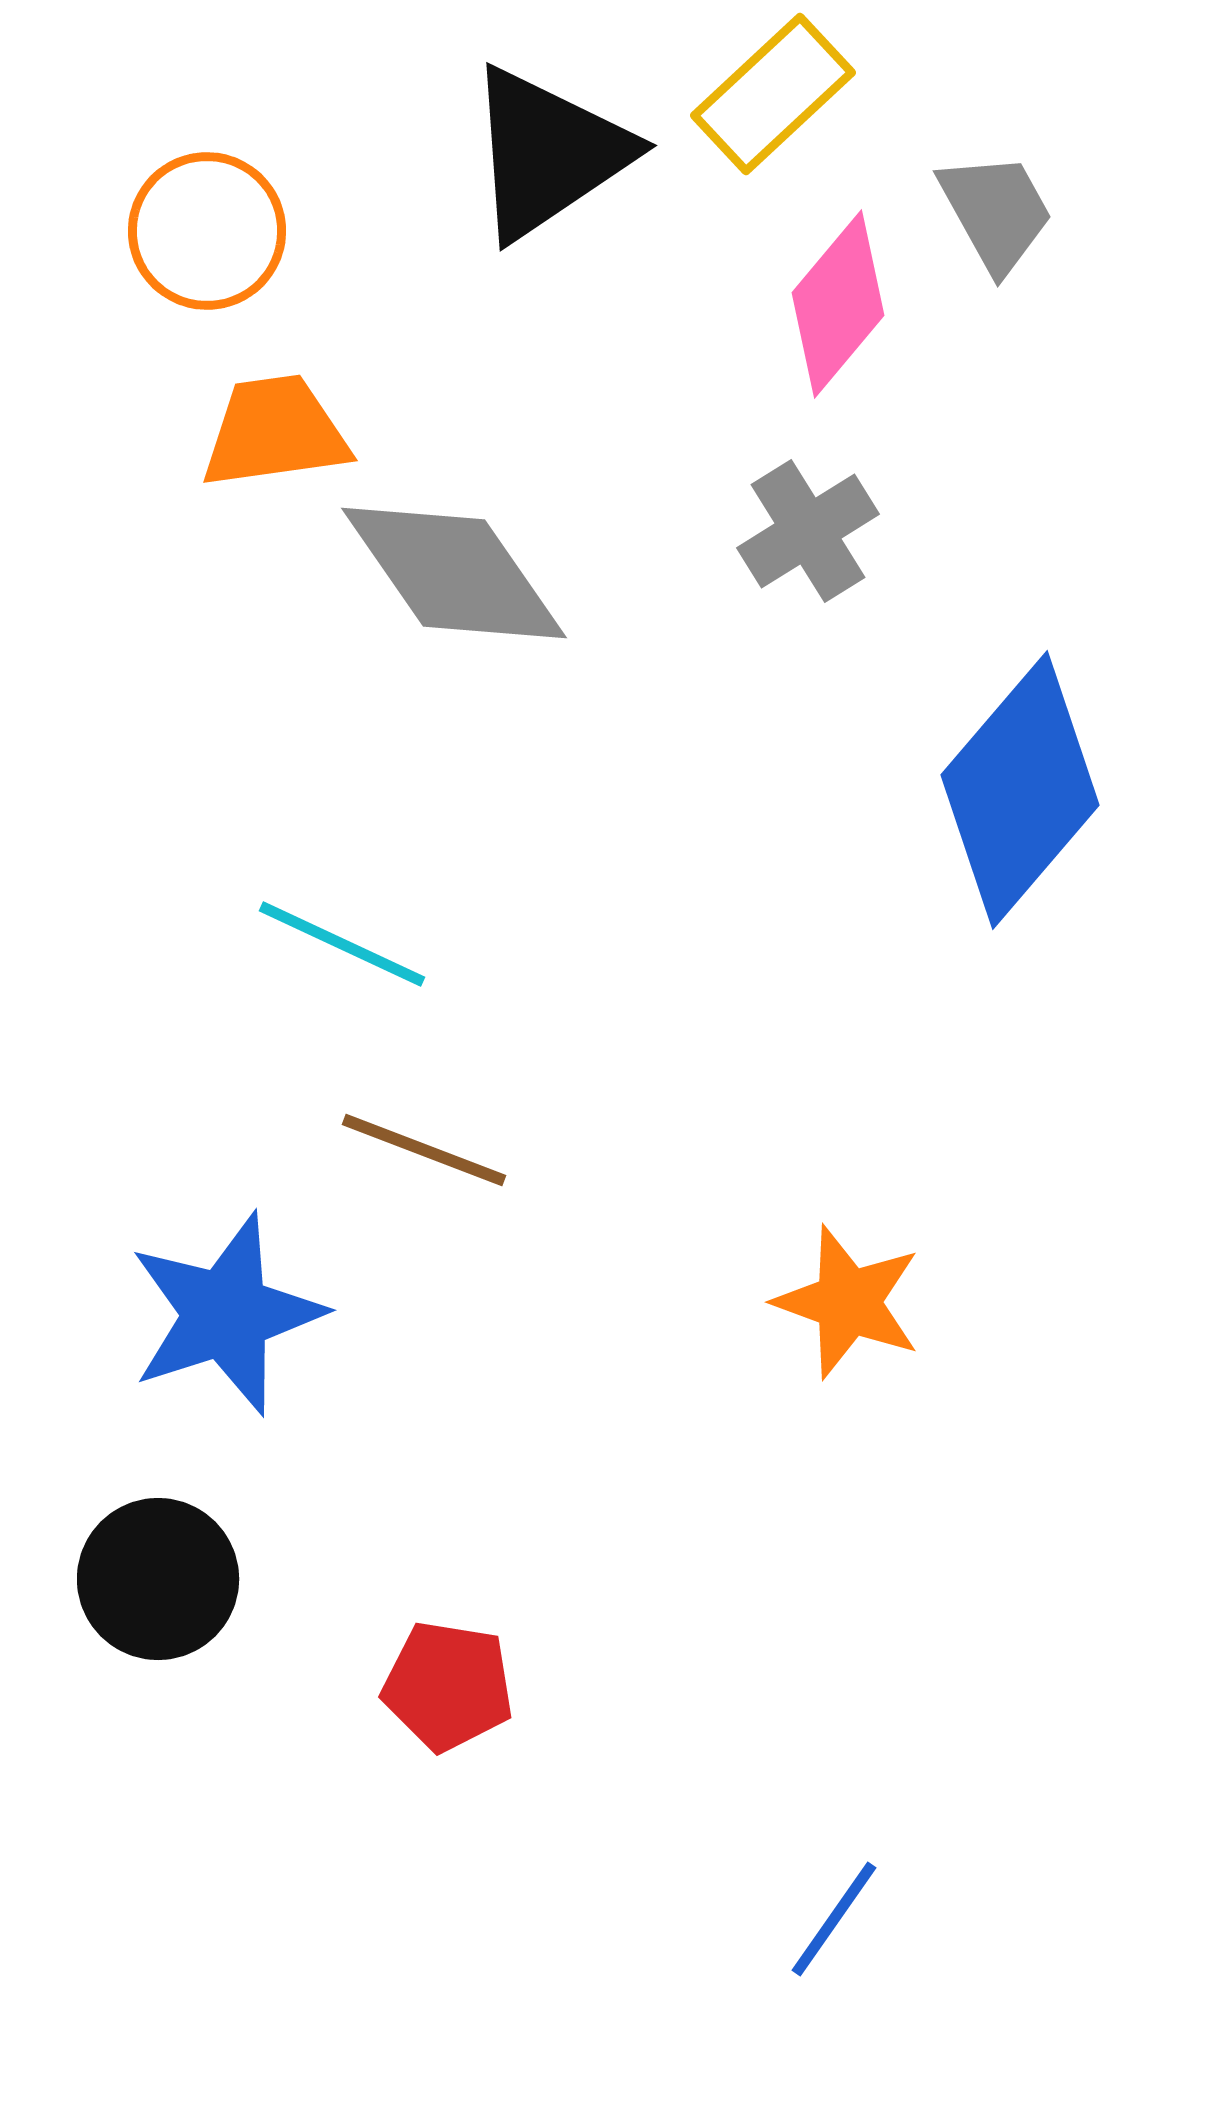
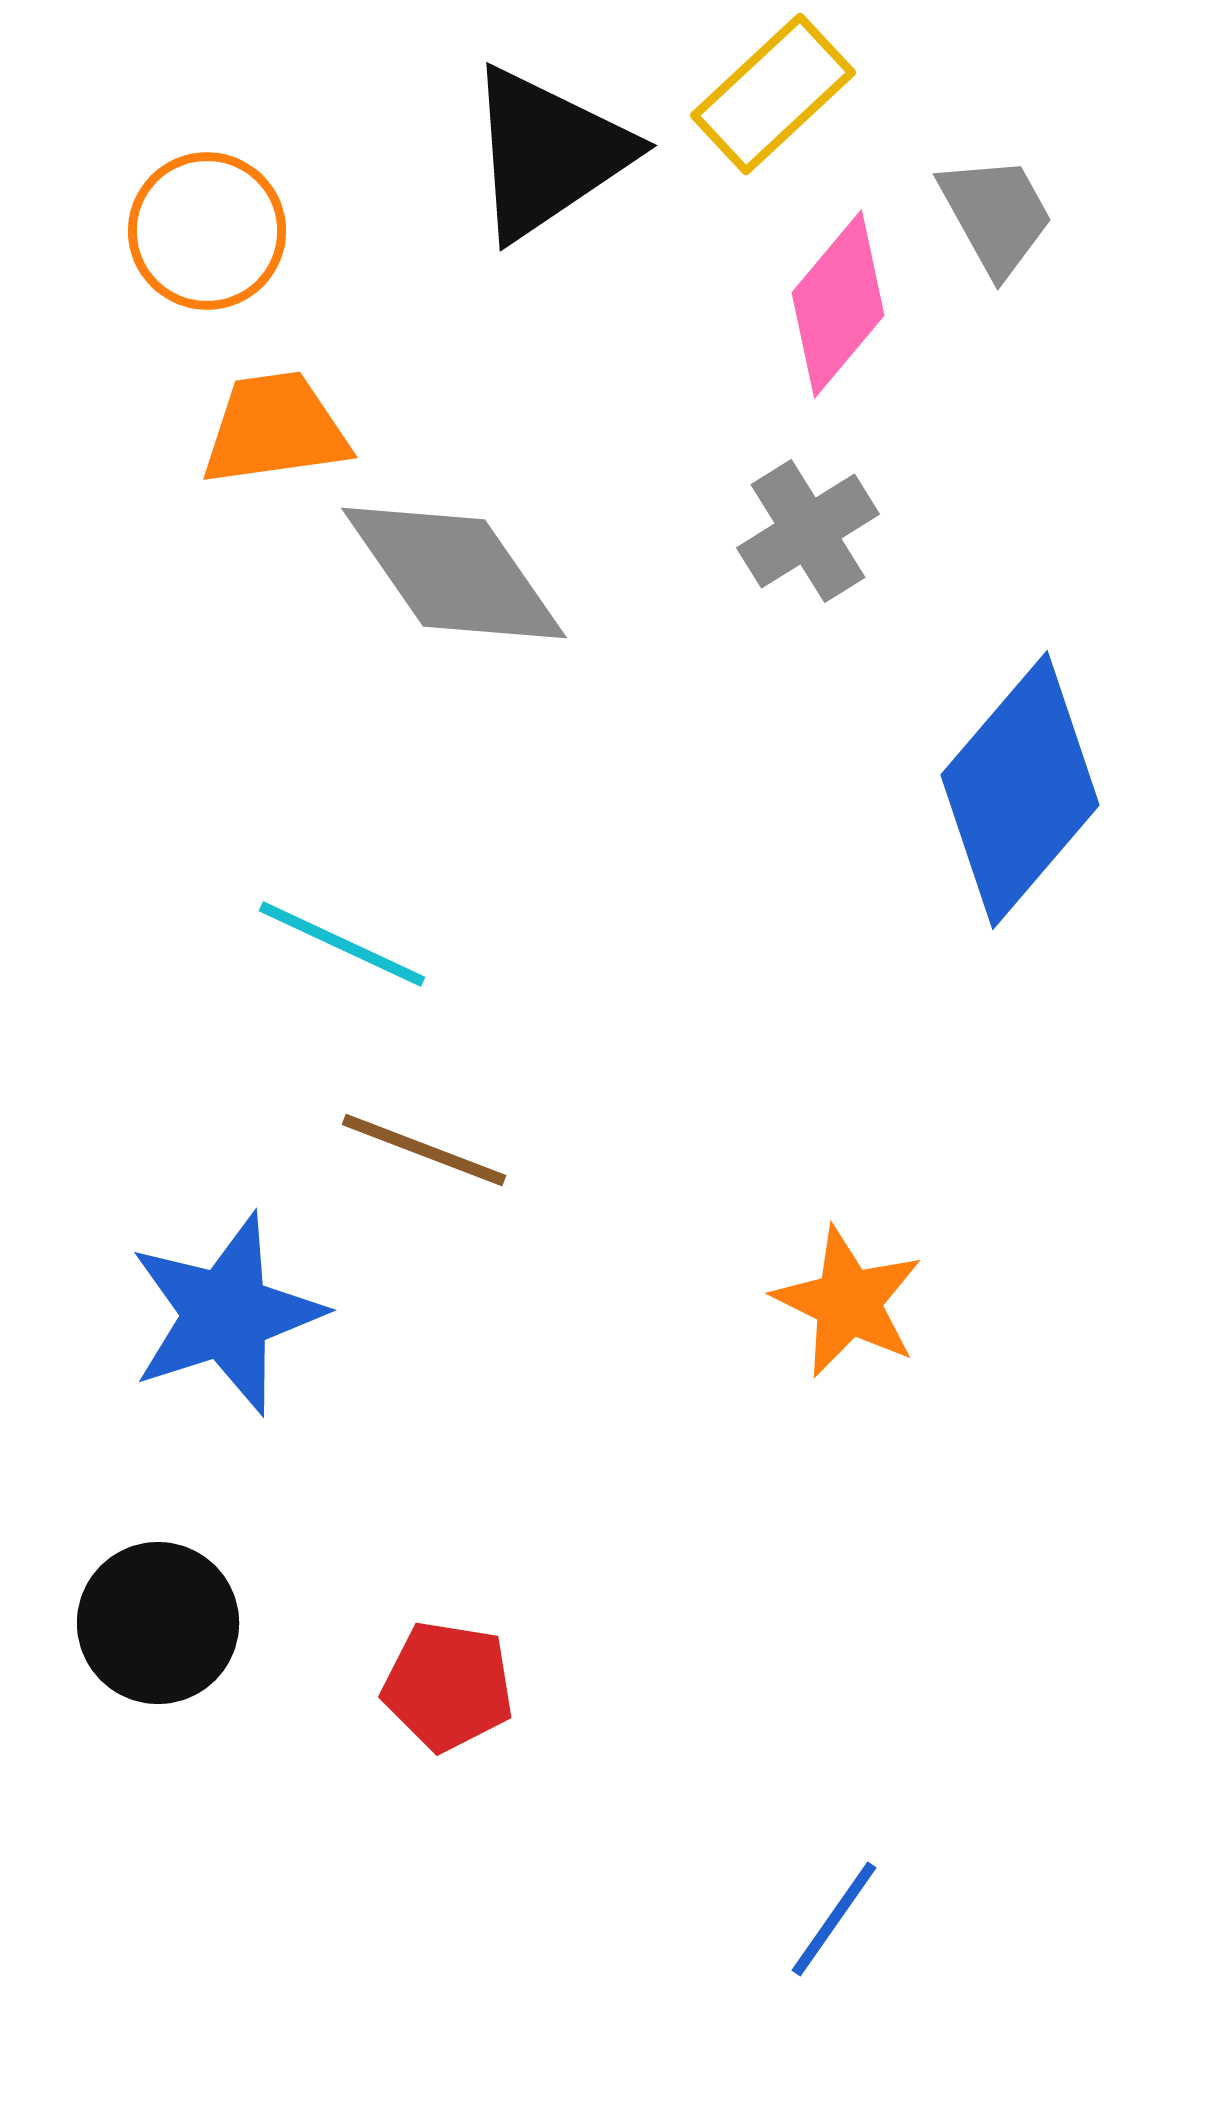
gray trapezoid: moved 3 px down
orange trapezoid: moved 3 px up
orange star: rotated 6 degrees clockwise
black circle: moved 44 px down
